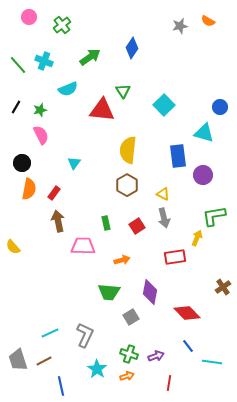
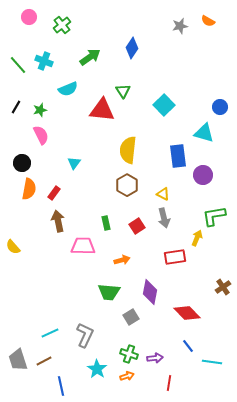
purple arrow at (156, 356): moved 1 px left, 2 px down; rotated 14 degrees clockwise
